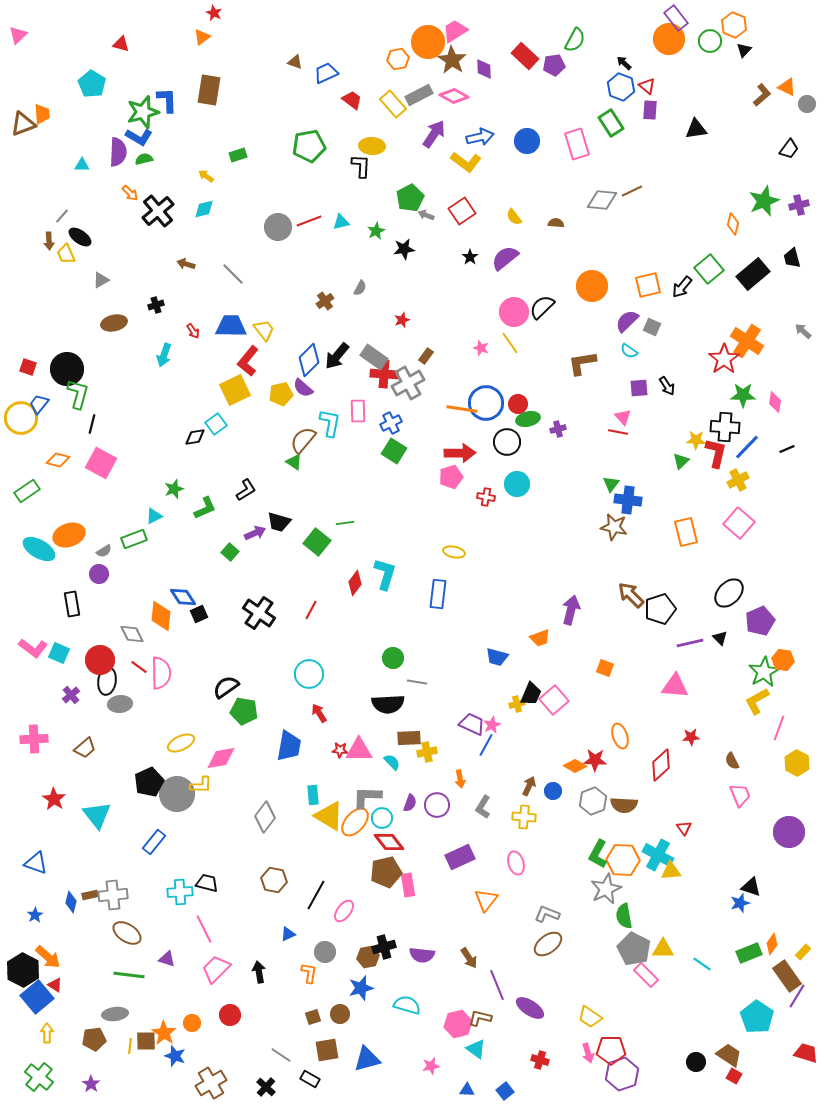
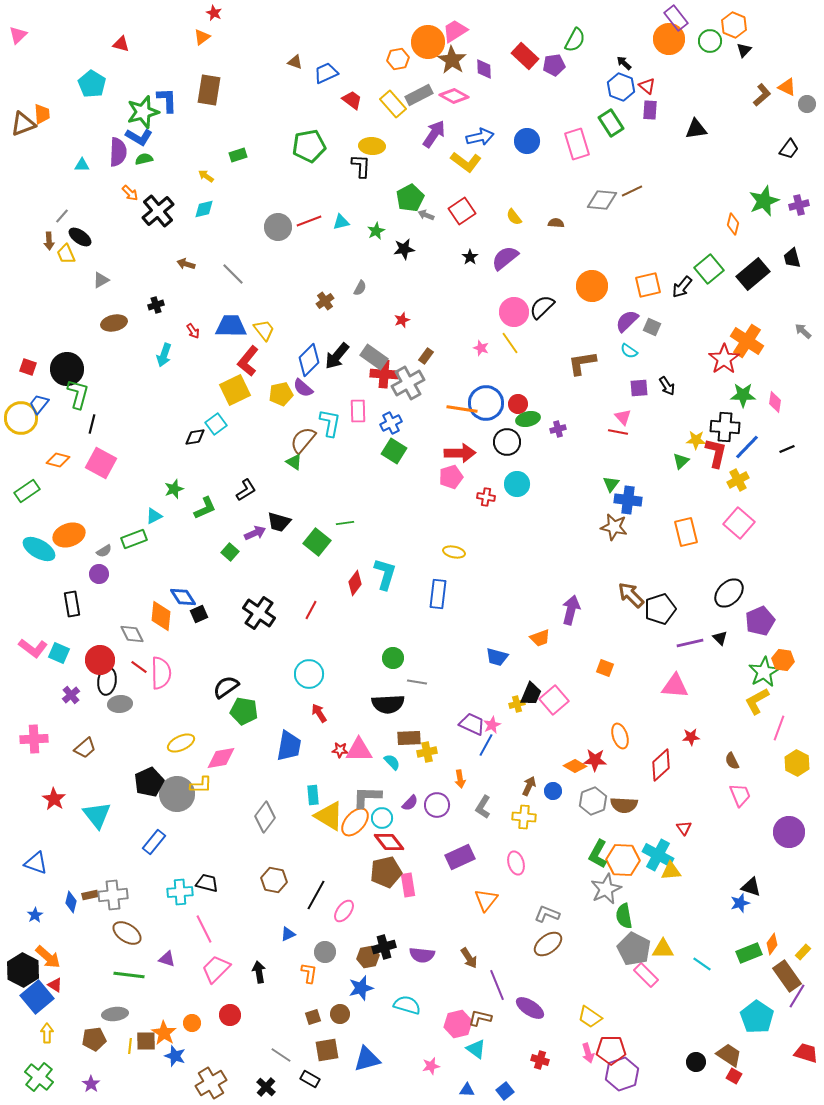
purple semicircle at (410, 803): rotated 24 degrees clockwise
